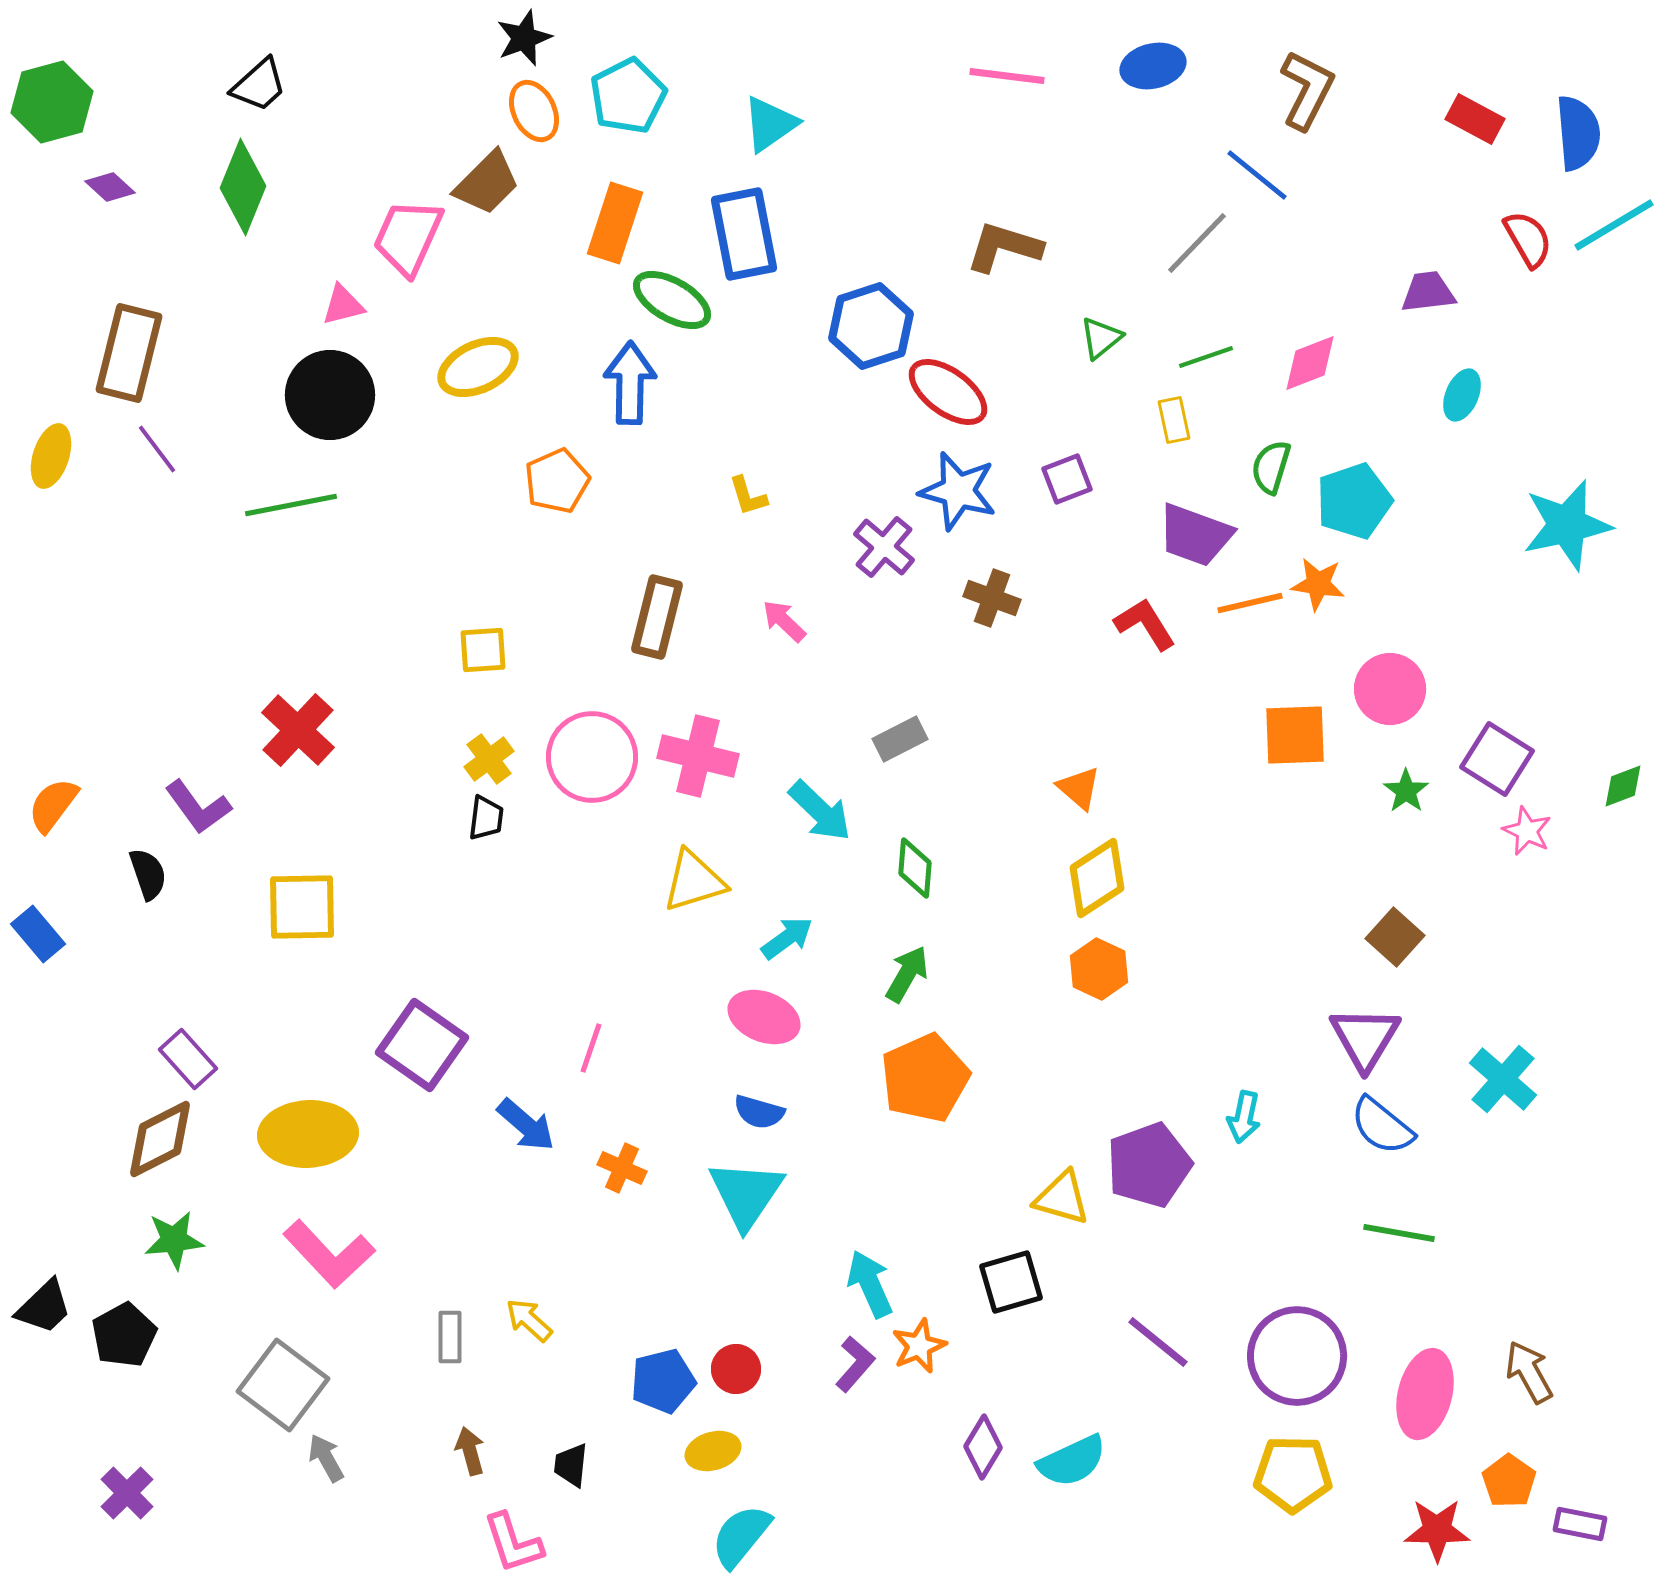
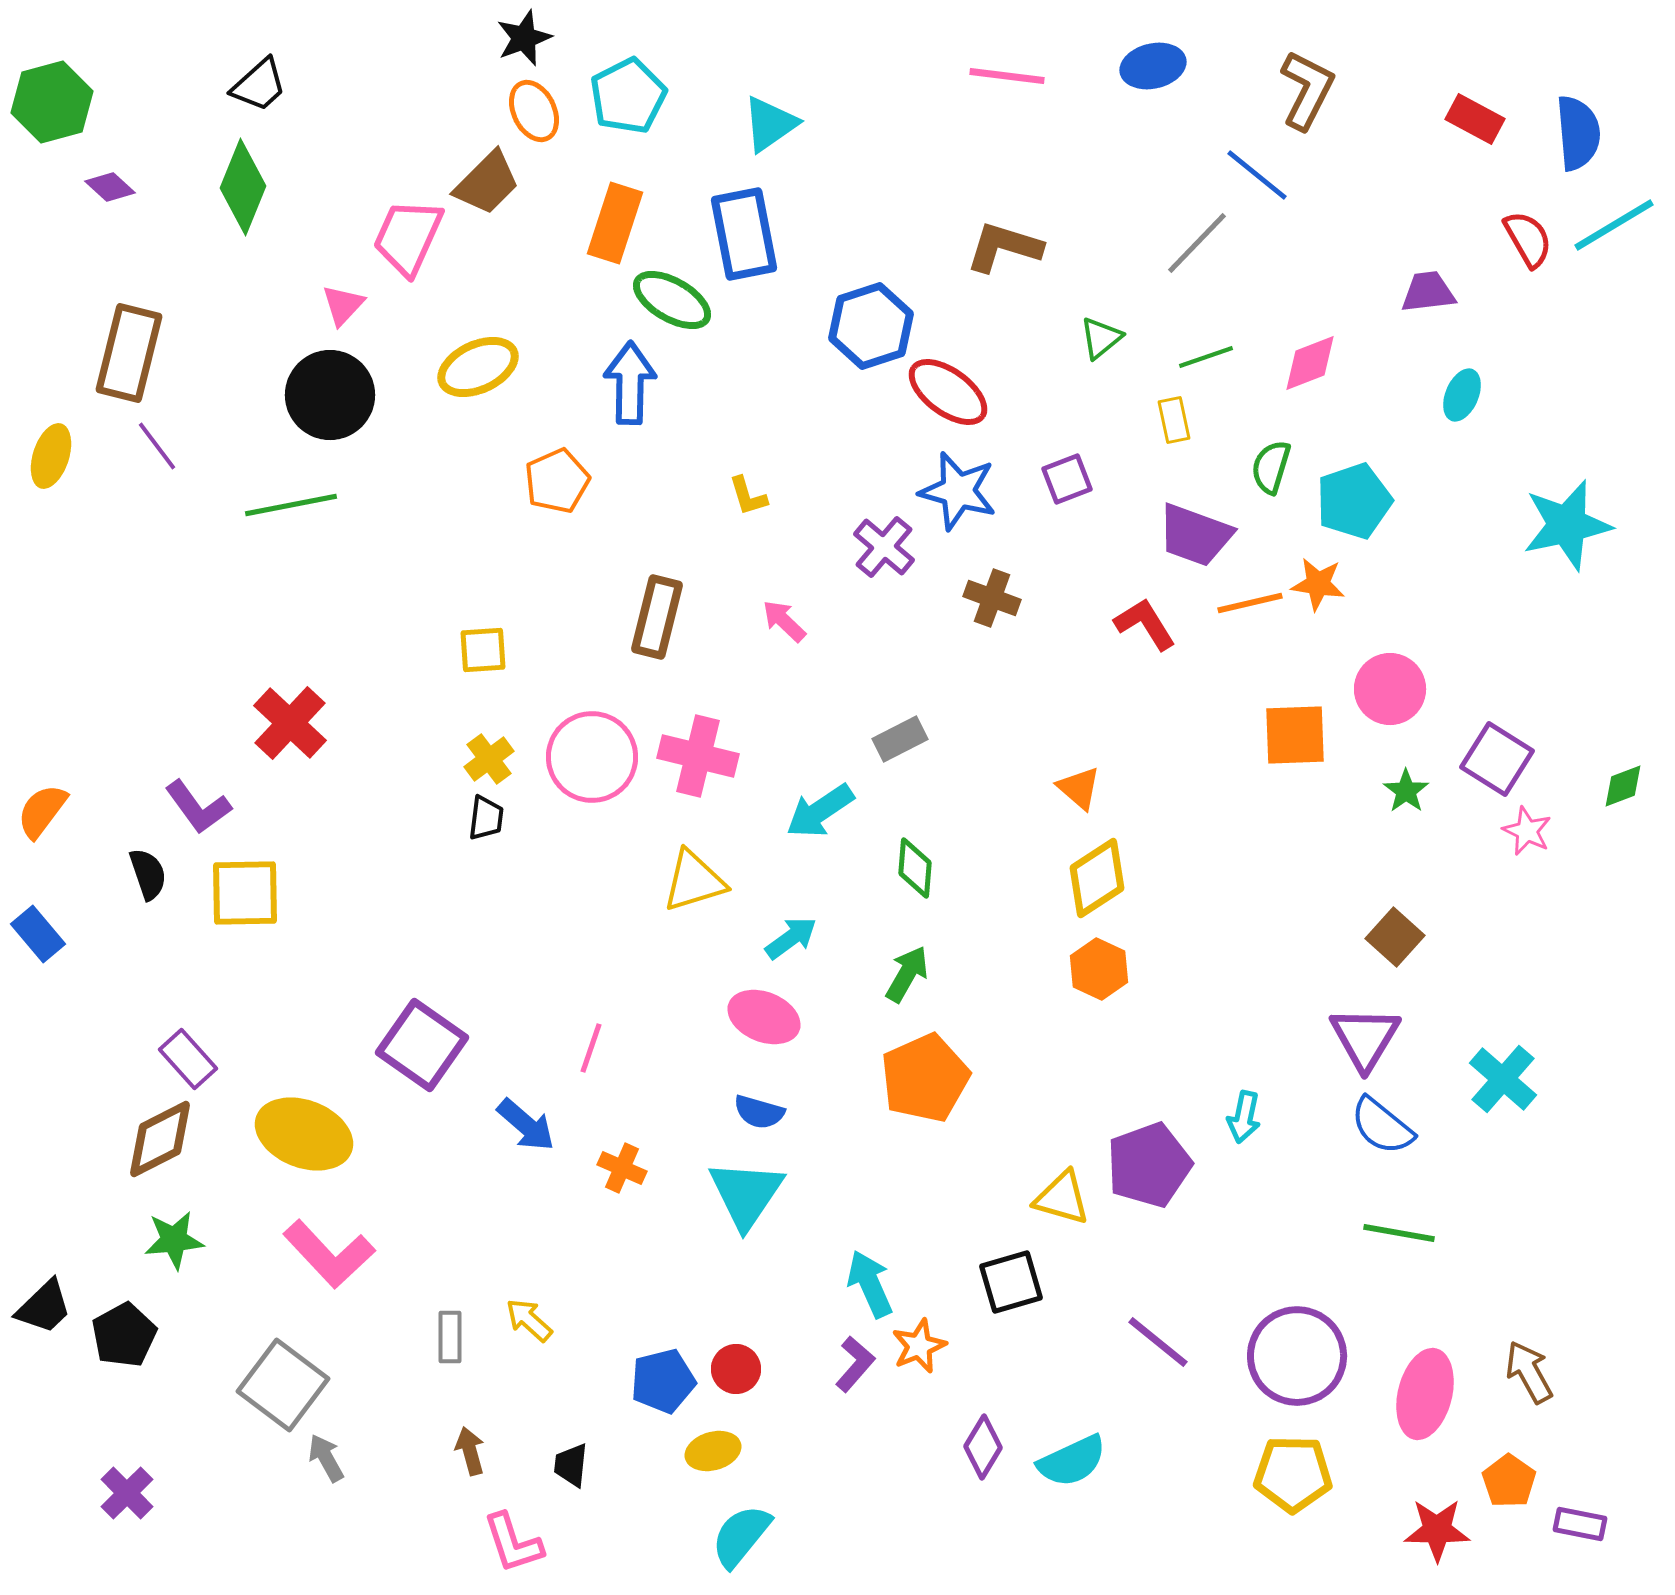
pink triangle at (343, 305): rotated 33 degrees counterclockwise
purple line at (157, 449): moved 3 px up
red cross at (298, 730): moved 8 px left, 7 px up
orange semicircle at (53, 805): moved 11 px left, 6 px down
cyan arrow at (820, 811): rotated 102 degrees clockwise
yellow square at (302, 907): moved 57 px left, 14 px up
cyan arrow at (787, 938): moved 4 px right
yellow ellipse at (308, 1134): moved 4 px left; rotated 24 degrees clockwise
